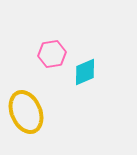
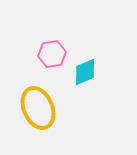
yellow ellipse: moved 12 px right, 4 px up
